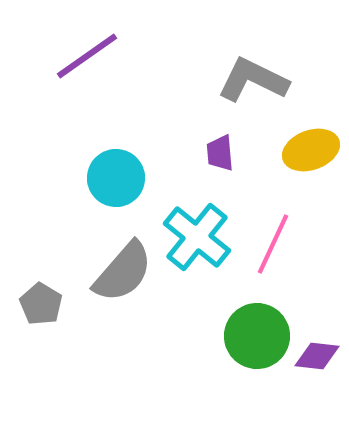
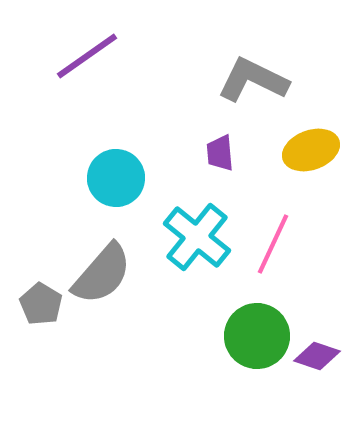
gray semicircle: moved 21 px left, 2 px down
purple diamond: rotated 12 degrees clockwise
